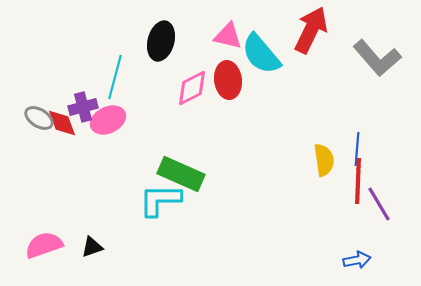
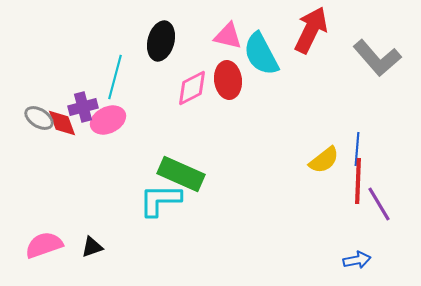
cyan semicircle: rotated 12 degrees clockwise
yellow semicircle: rotated 60 degrees clockwise
